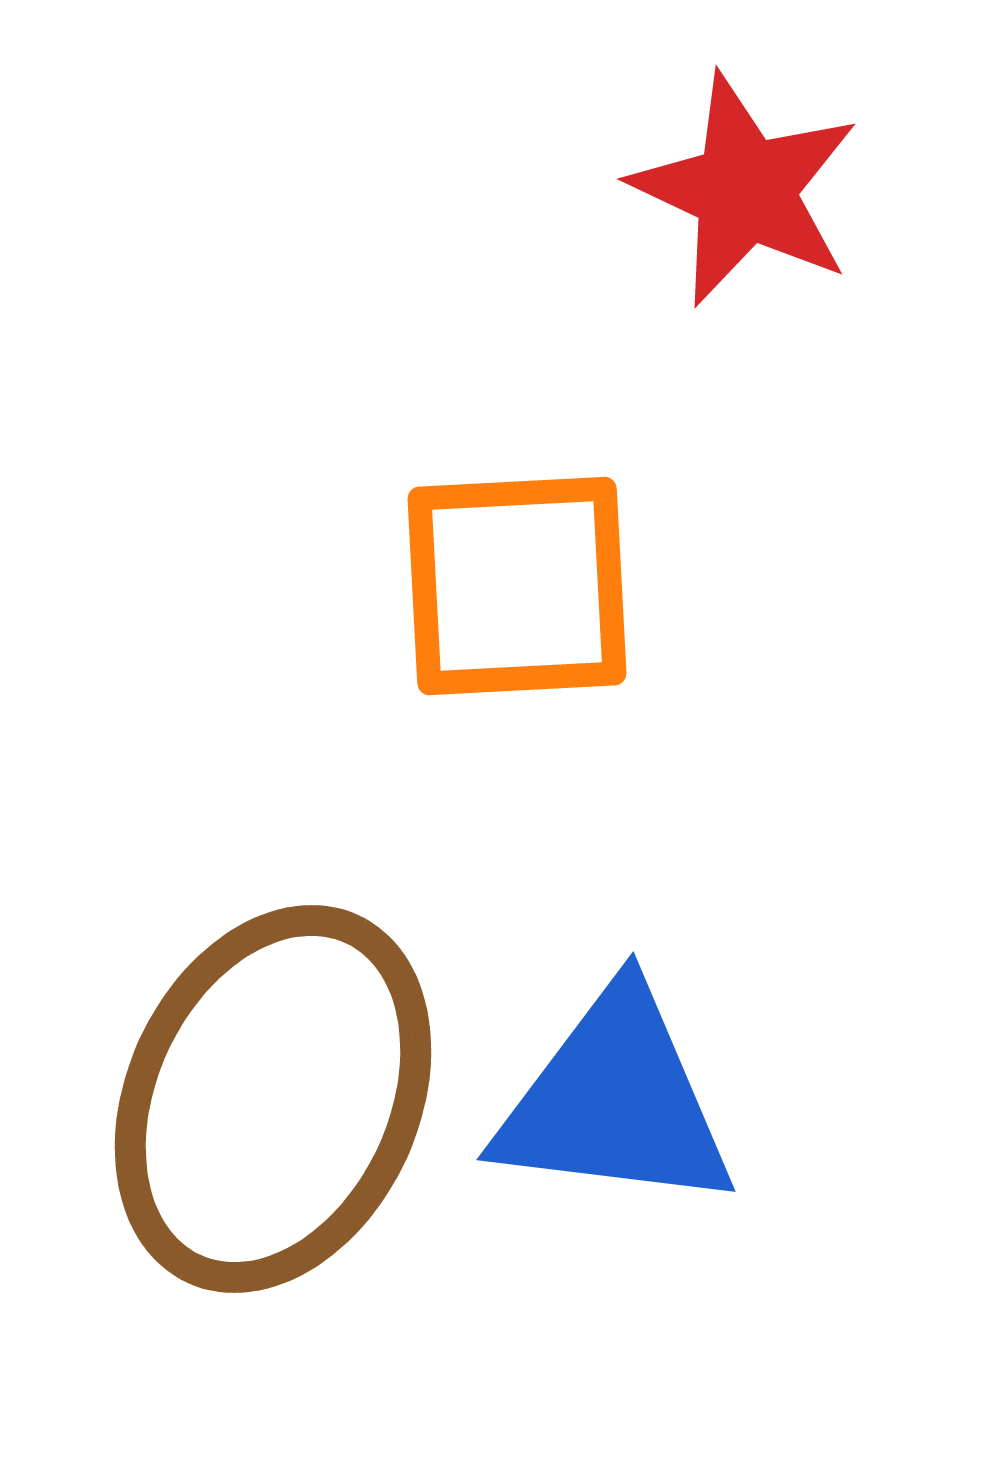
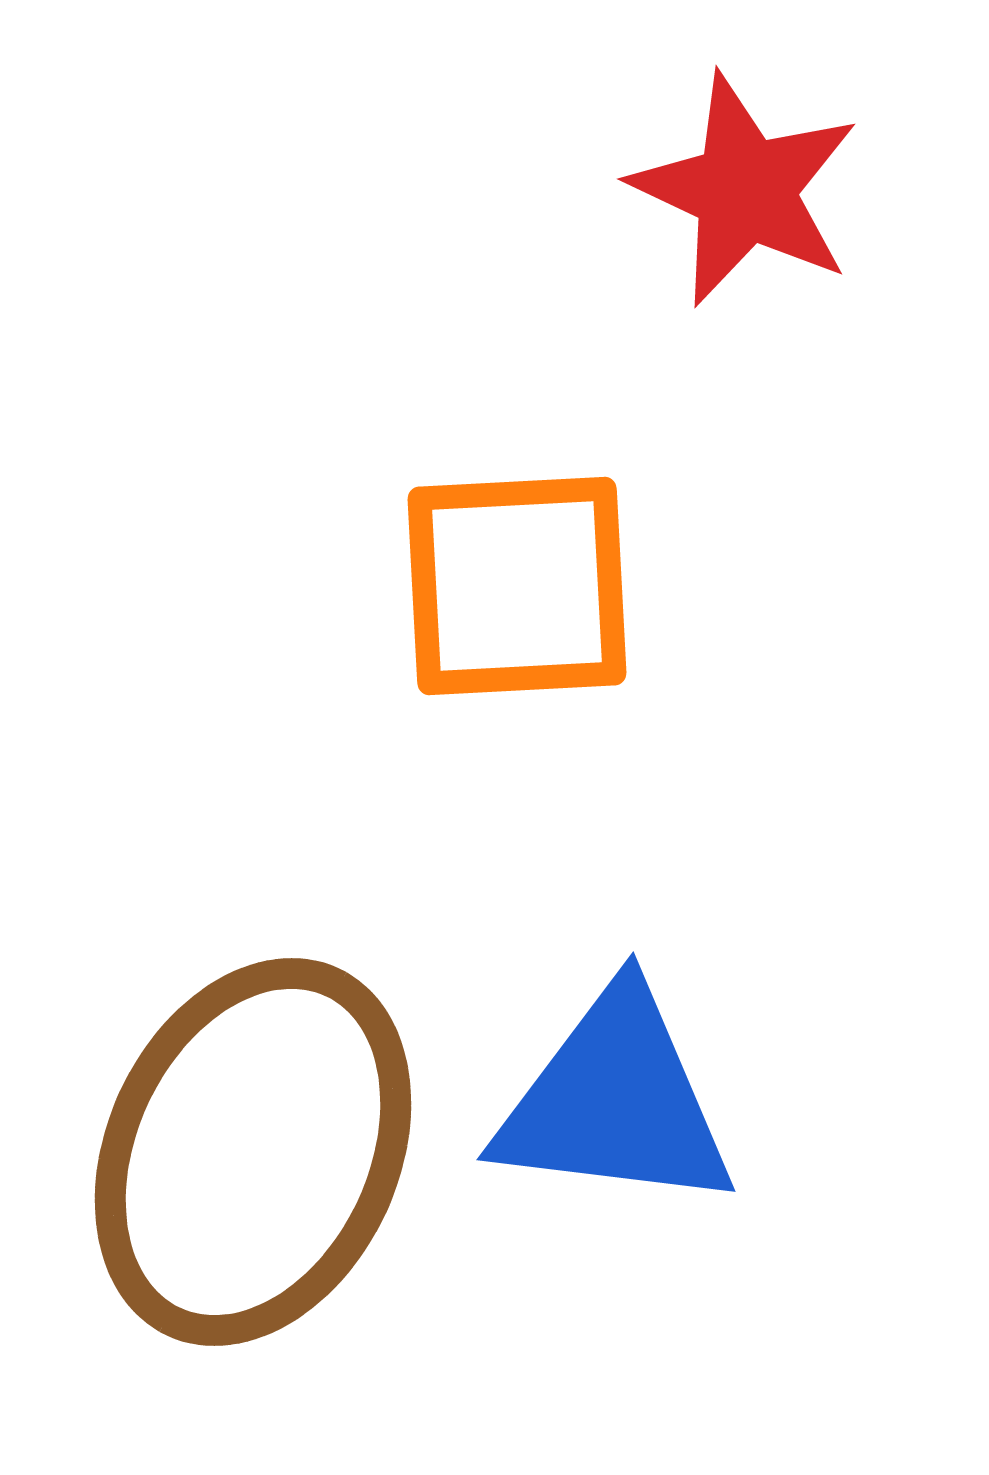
brown ellipse: moved 20 px left, 53 px down
